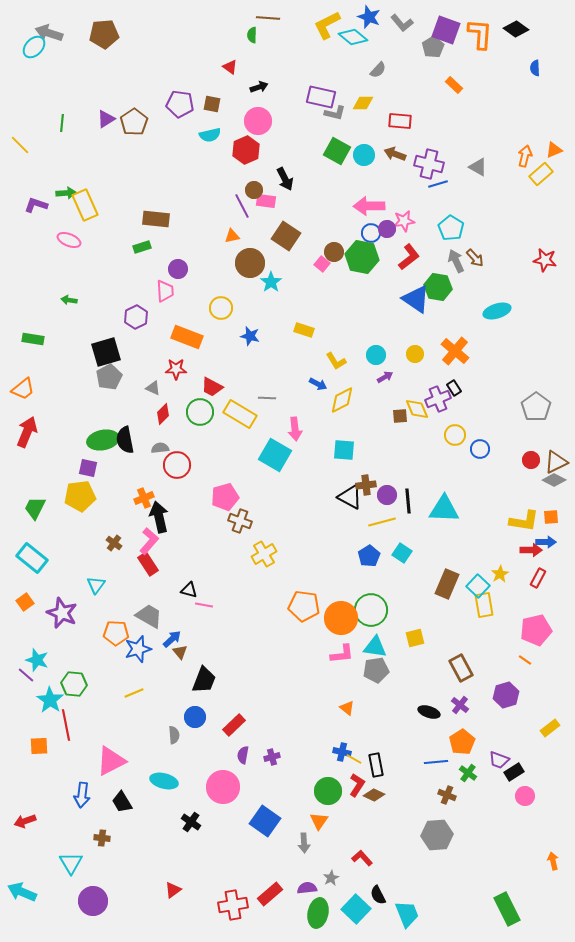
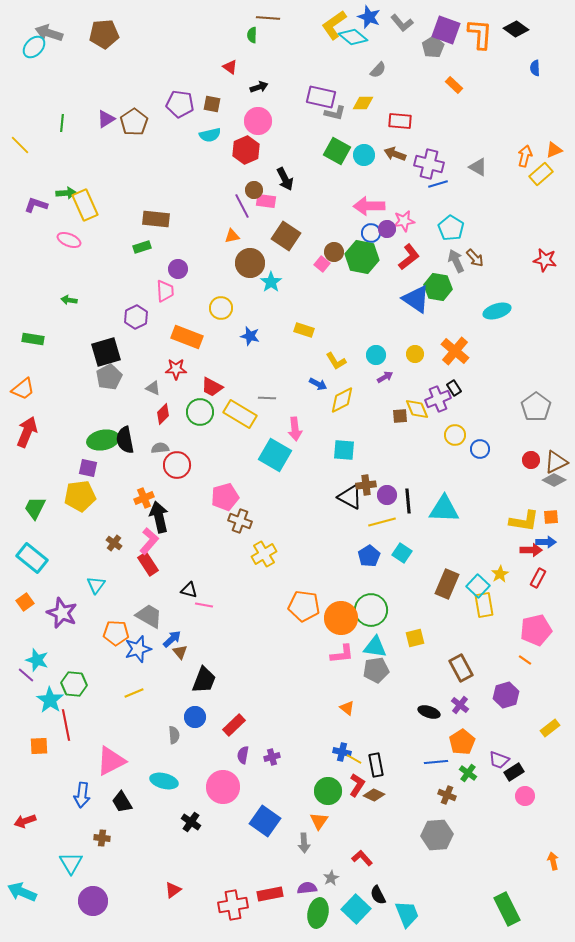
yellow L-shape at (327, 25): moved 7 px right; rotated 8 degrees counterclockwise
red rectangle at (270, 894): rotated 30 degrees clockwise
